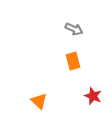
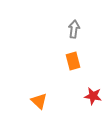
gray arrow: rotated 108 degrees counterclockwise
red star: rotated 12 degrees counterclockwise
